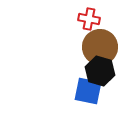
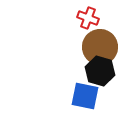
red cross: moved 1 px left, 1 px up; rotated 10 degrees clockwise
blue square: moved 3 px left, 5 px down
